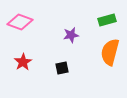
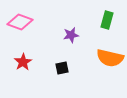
green rectangle: rotated 60 degrees counterclockwise
orange semicircle: moved 6 px down; rotated 92 degrees counterclockwise
